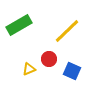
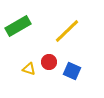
green rectangle: moved 1 px left, 1 px down
red circle: moved 3 px down
yellow triangle: rotated 40 degrees clockwise
